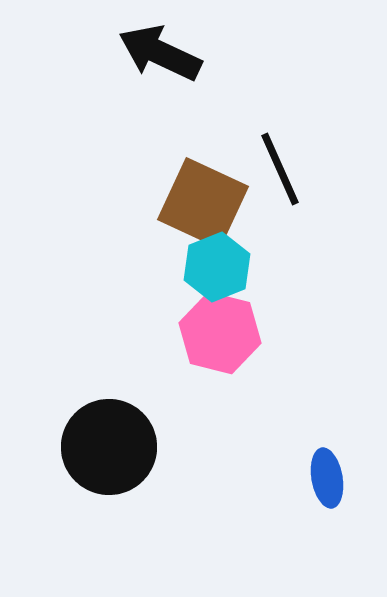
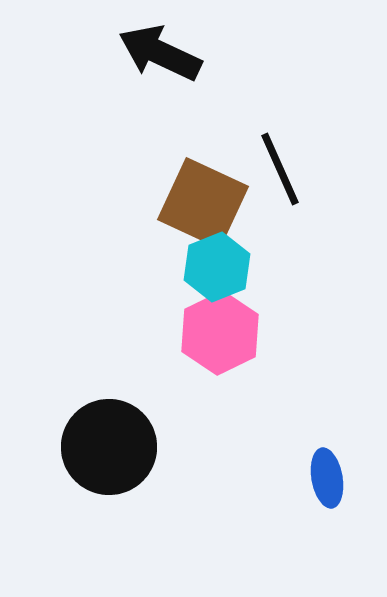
pink hexagon: rotated 20 degrees clockwise
